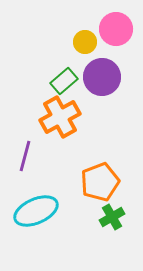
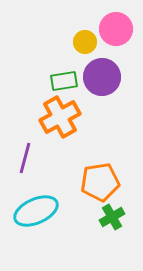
green rectangle: rotated 32 degrees clockwise
purple line: moved 2 px down
orange pentagon: rotated 12 degrees clockwise
